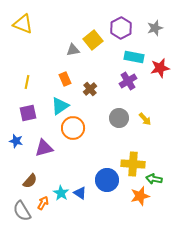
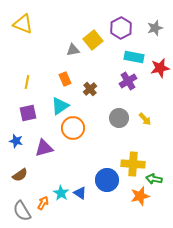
brown semicircle: moved 10 px left, 6 px up; rotated 14 degrees clockwise
